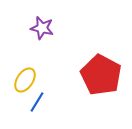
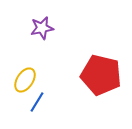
purple star: rotated 25 degrees counterclockwise
red pentagon: rotated 15 degrees counterclockwise
